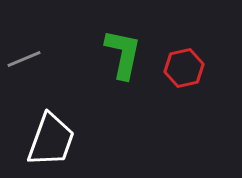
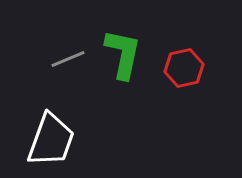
gray line: moved 44 px right
